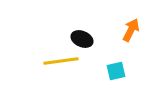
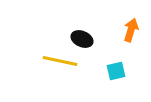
orange arrow: rotated 10 degrees counterclockwise
yellow line: moved 1 px left; rotated 20 degrees clockwise
